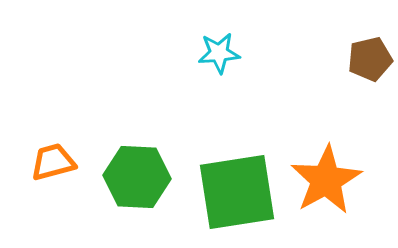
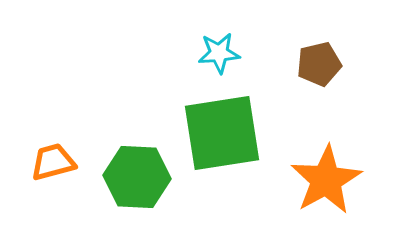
brown pentagon: moved 51 px left, 5 px down
green square: moved 15 px left, 59 px up
